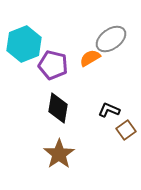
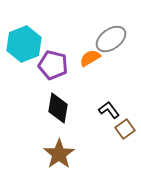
black L-shape: rotated 30 degrees clockwise
brown square: moved 1 px left, 1 px up
